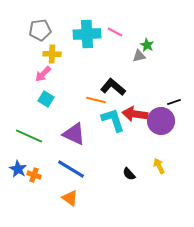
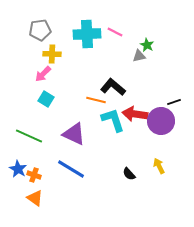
orange triangle: moved 35 px left
